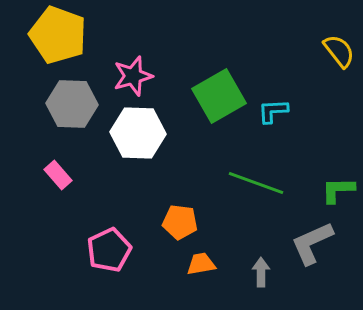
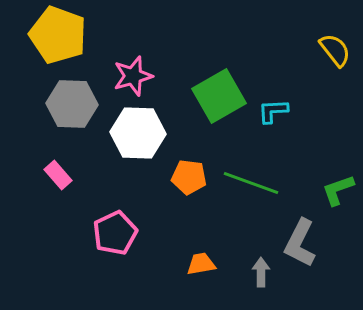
yellow semicircle: moved 4 px left, 1 px up
green line: moved 5 px left
green L-shape: rotated 18 degrees counterclockwise
orange pentagon: moved 9 px right, 45 px up
gray L-shape: moved 12 px left; rotated 39 degrees counterclockwise
pink pentagon: moved 6 px right, 17 px up
